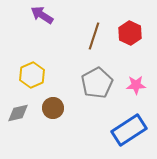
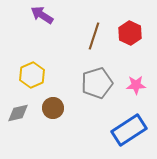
gray pentagon: rotated 12 degrees clockwise
